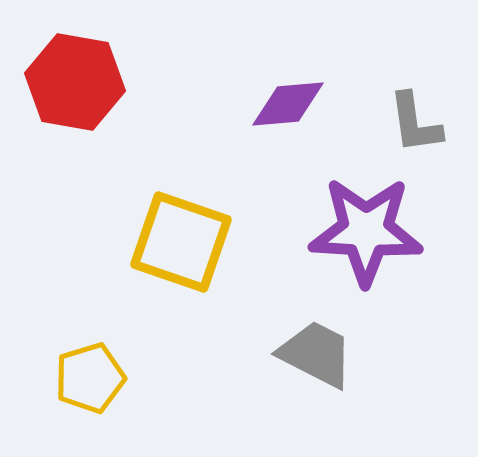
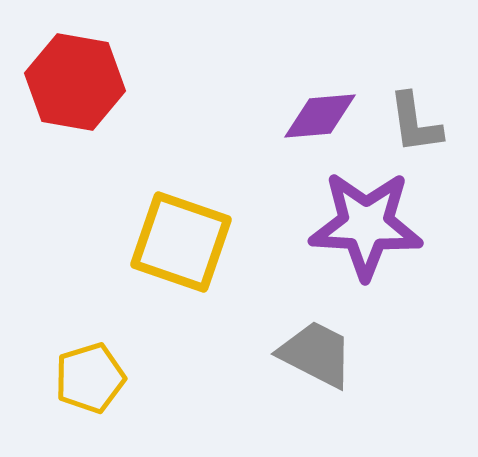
purple diamond: moved 32 px right, 12 px down
purple star: moved 6 px up
